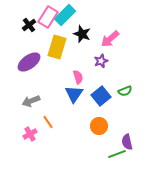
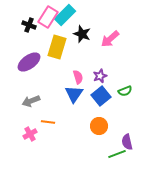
black cross: rotated 32 degrees counterclockwise
purple star: moved 1 px left, 15 px down
orange line: rotated 48 degrees counterclockwise
